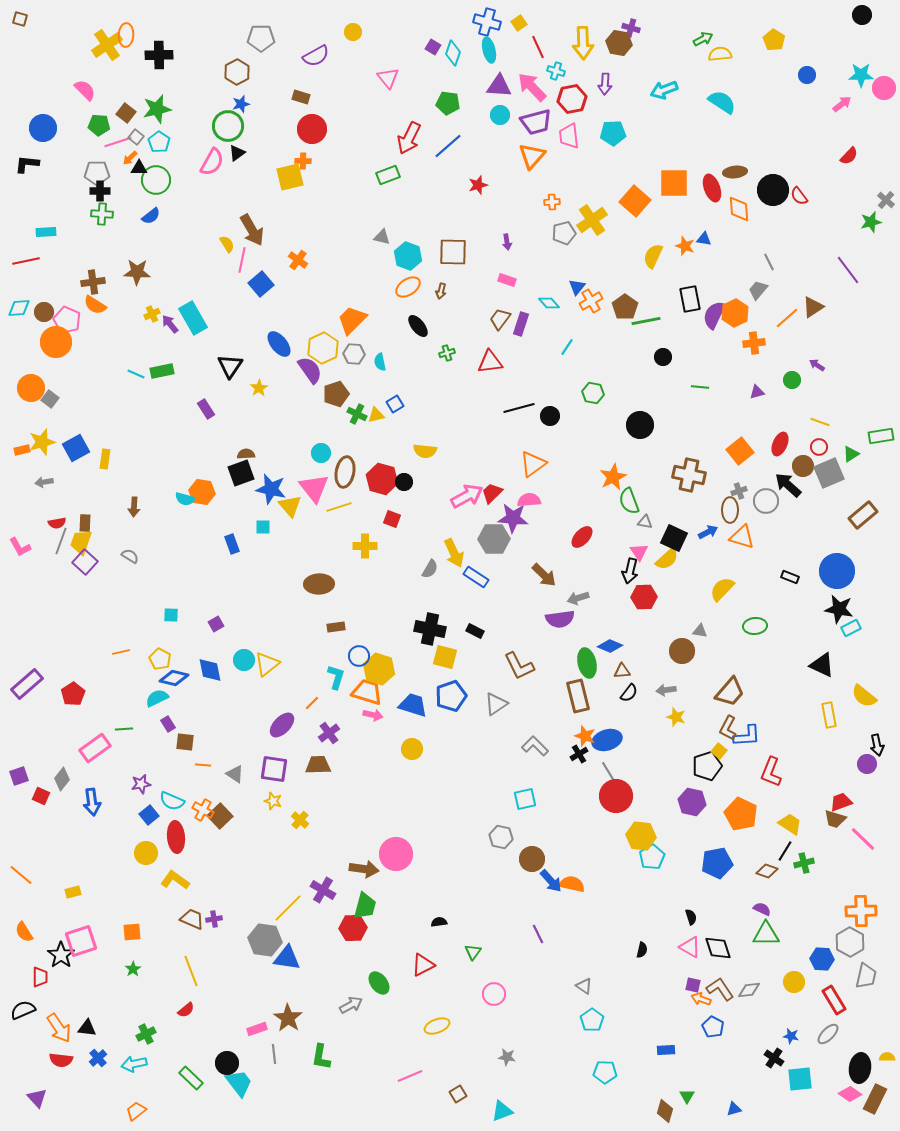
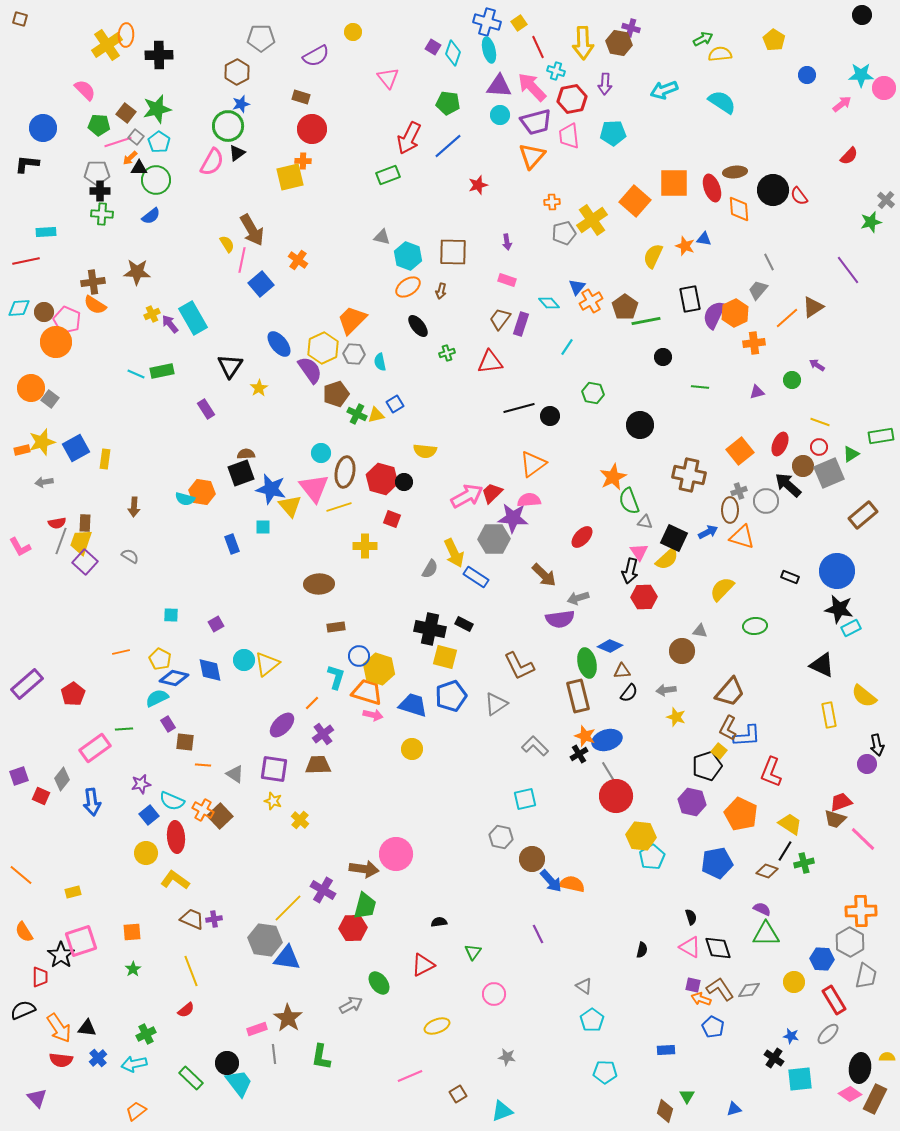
black rectangle at (475, 631): moved 11 px left, 7 px up
purple cross at (329, 733): moved 6 px left, 1 px down
